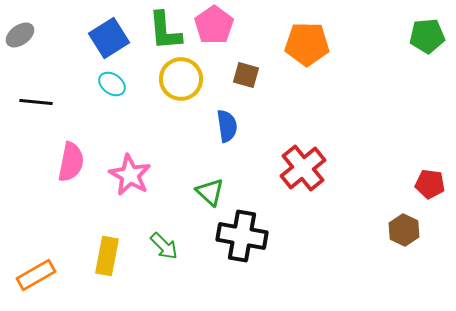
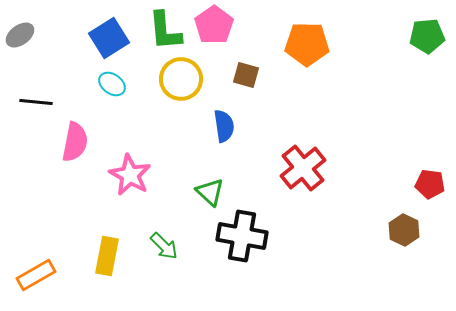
blue semicircle: moved 3 px left
pink semicircle: moved 4 px right, 20 px up
